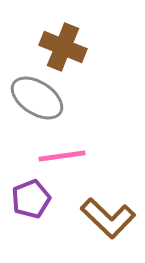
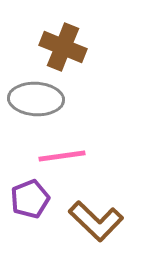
gray ellipse: moved 1 px left, 1 px down; rotated 30 degrees counterclockwise
purple pentagon: moved 1 px left
brown L-shape: moved 12 px left, 3 px down
